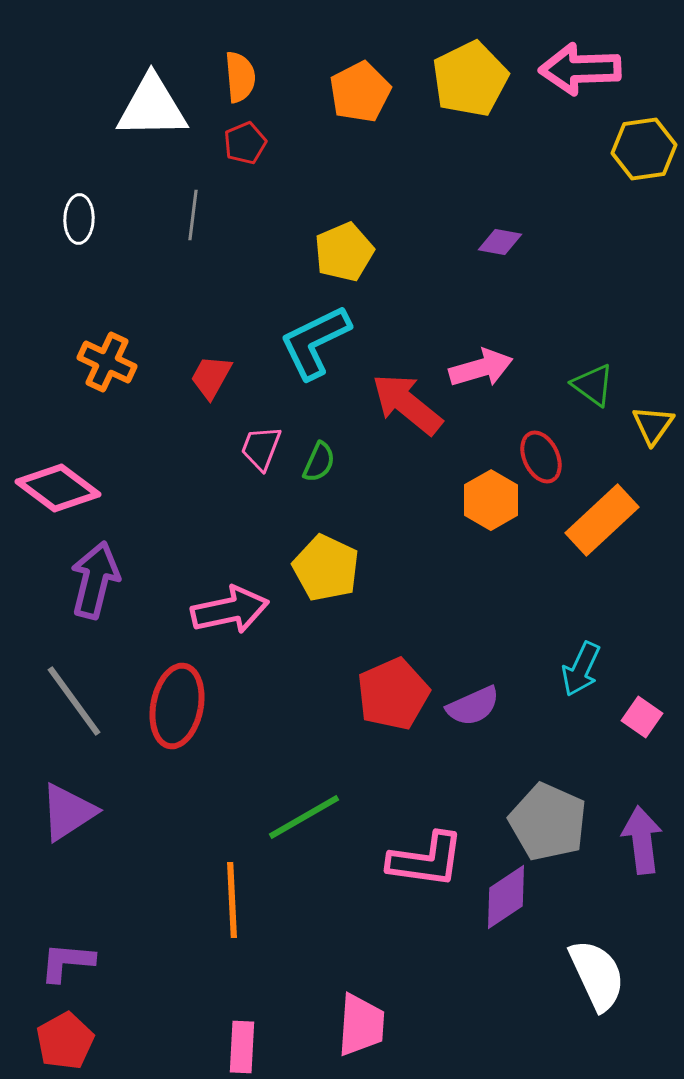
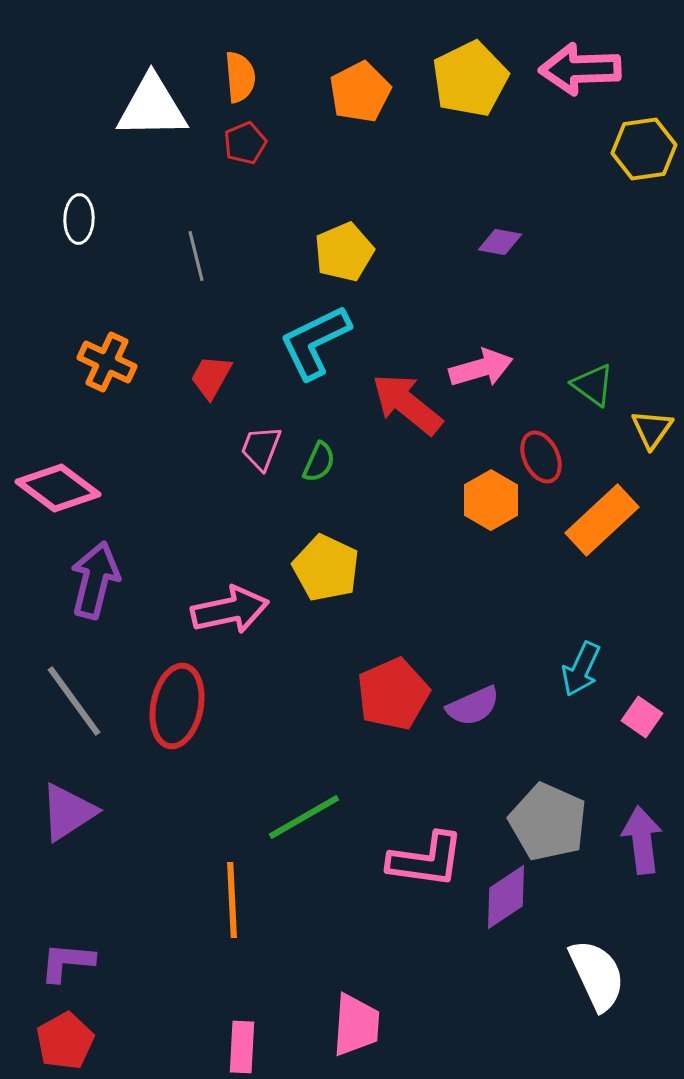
gray line at (193, 215): moved 3 px right, 41 px down; rotated 21 degrees counterclockwise
yellow triangle at (653, 425): moved 1 px left, 4 px down
pink trapezoid at (361, 1025): moved 5 px left
